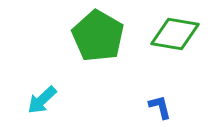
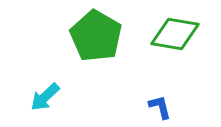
green pentagon: moved 2 px left
cyan arrow: moved 3 px right, 3 px up
